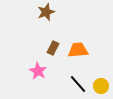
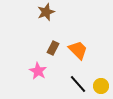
orange trapezoid: rotated 50 degrees clockwise
